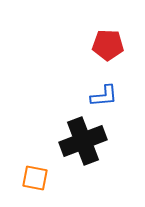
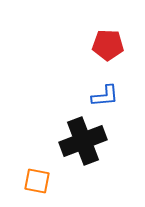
blue L-shape: moved 1 px right
orange square: moved 2 px right, 3 px down
